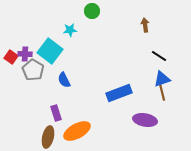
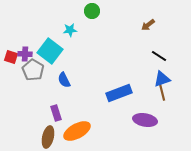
brown arrow: moved 3 px right; rotated 120 degrees counterclockwise
red square: rotated 16 degrees counterclockwise
